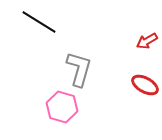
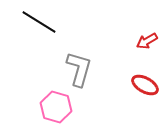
pink hexagon: moved 6 px left
